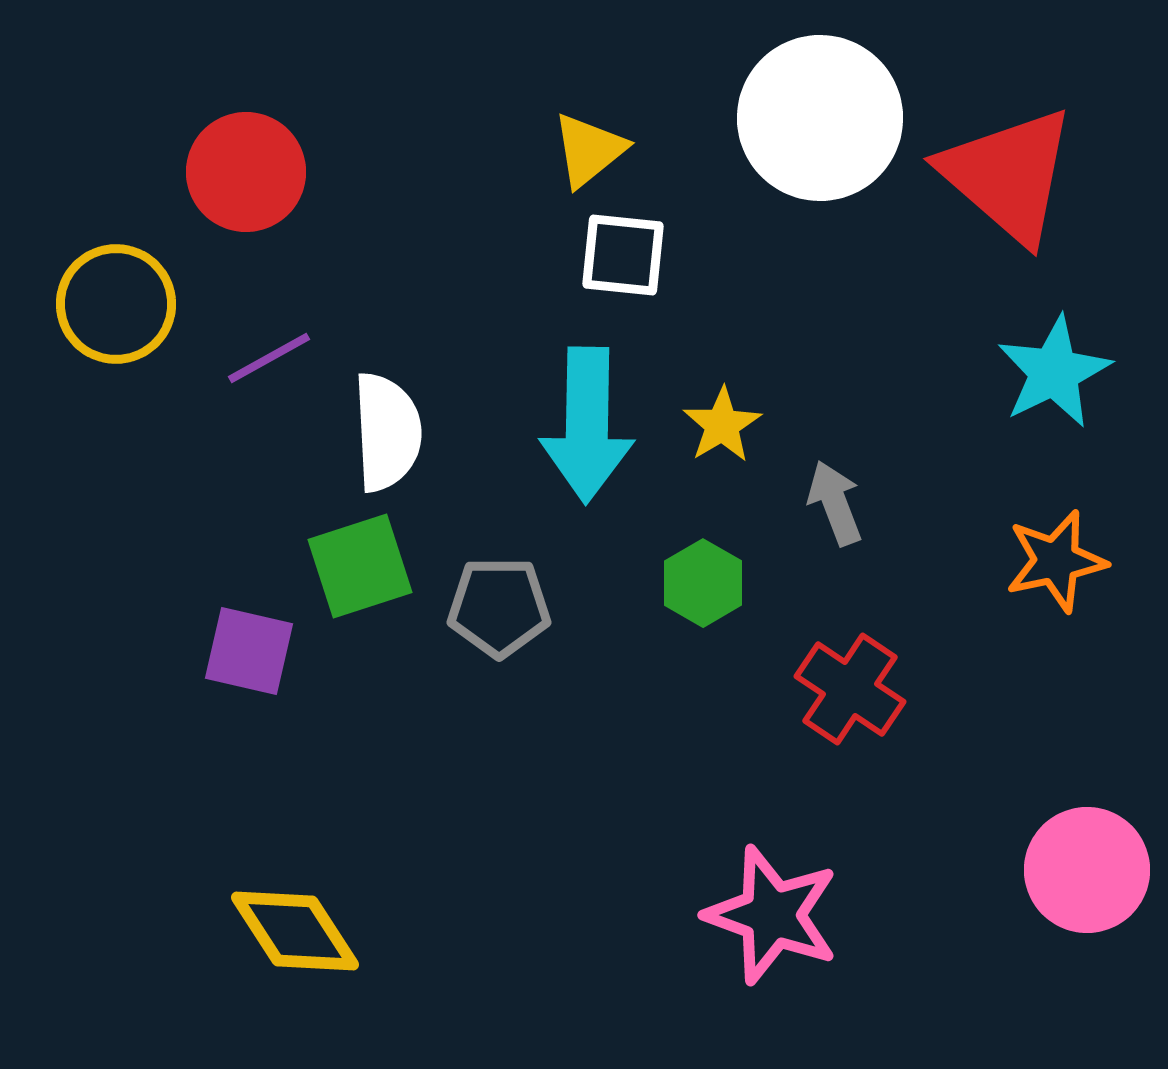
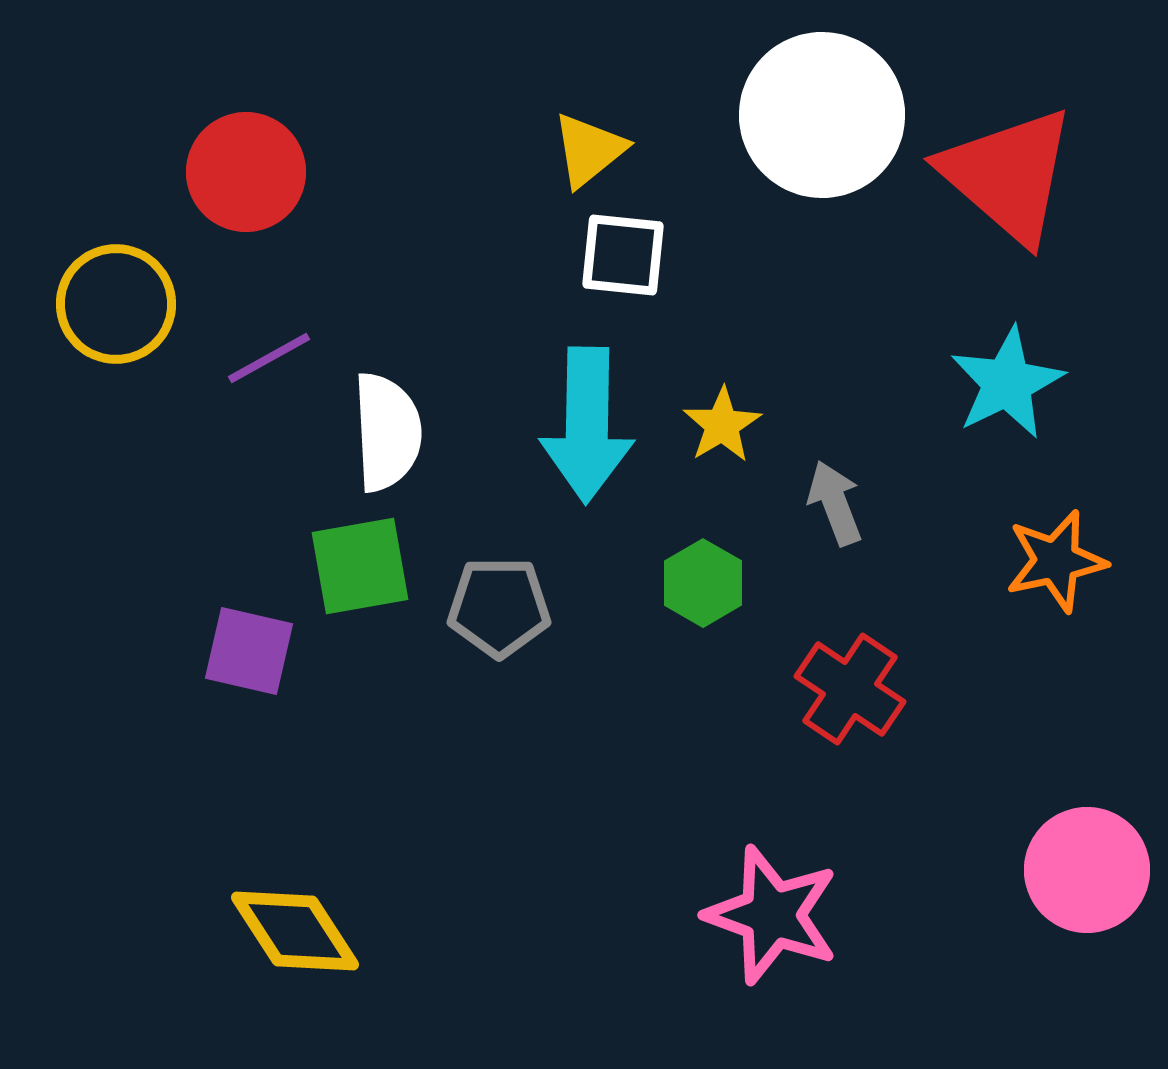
white circle: moved 2 px right, 3 px up
cyan star: moved 47 px left, 11 px down
green square: rotated 8 degrees clockwise
